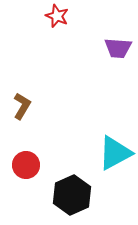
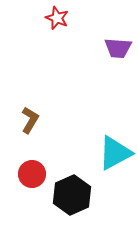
red star: moved 2 px down
brown L-shape: moved 8 px right, 14 px down
red circle: moved 6 px right, 9 px down
